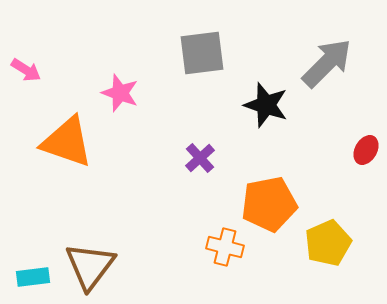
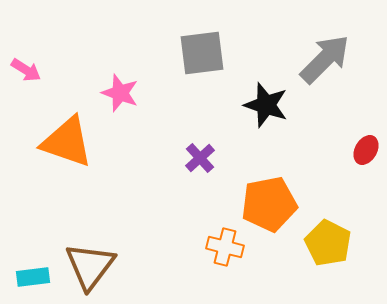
gray arrow: moved 2 px left, 4 px up
yellow pentagon: rotated 21 degrees counterclockwise
